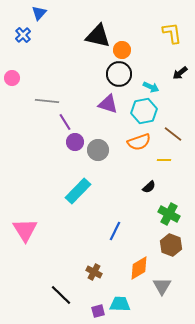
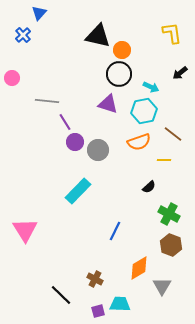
brown cross: moved 1 px right, 7 px down
